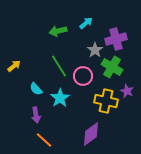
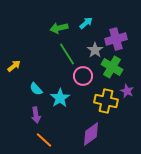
green arrow: moved 1 px right, 3 px up
green line: moved 8 px right, 12 px up
